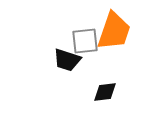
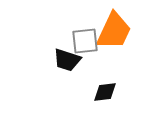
orange trapezoid: rotated 6 degrees clockwise
